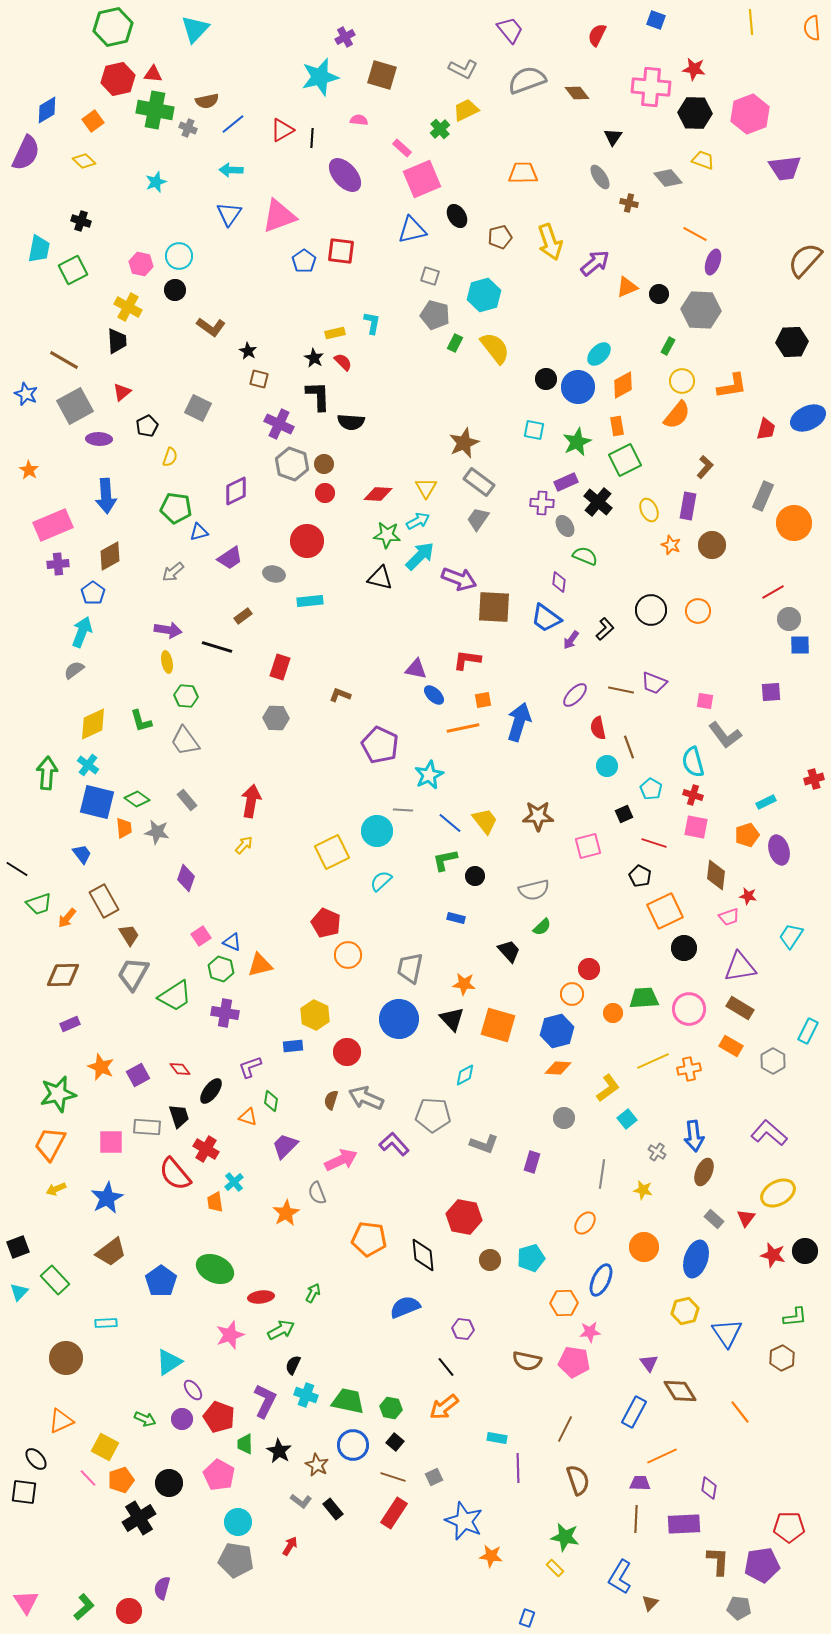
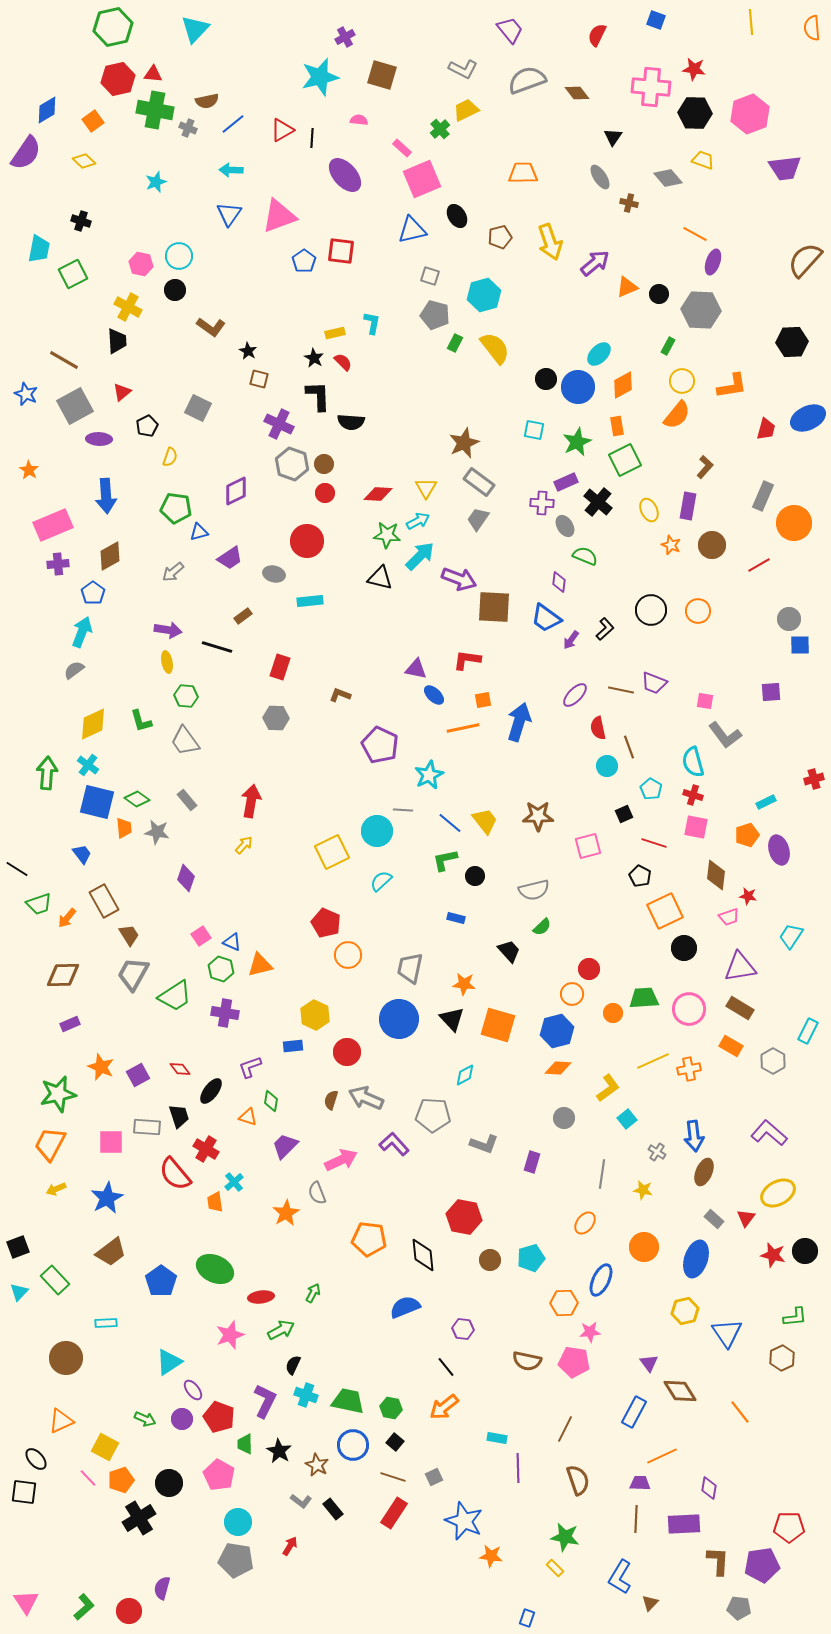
purple semicircle at (26, 153): rotated 9 degrees clockwise
green square at (73, 270): moved 4 px down
red line at (773, 592): moved 14 px left, 27 px up
